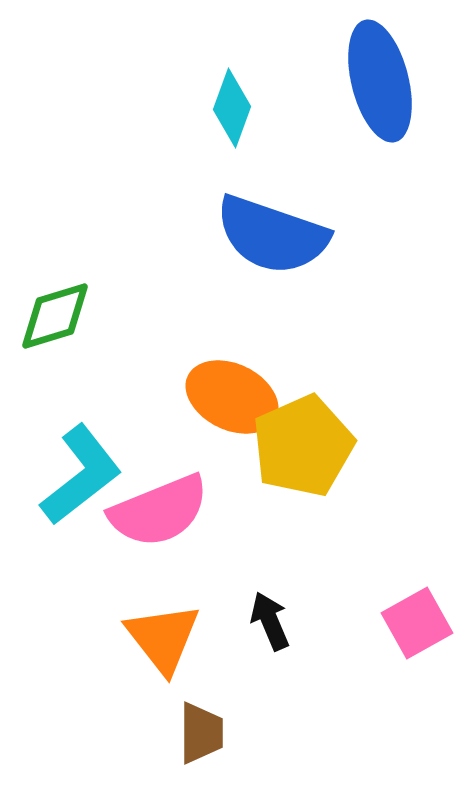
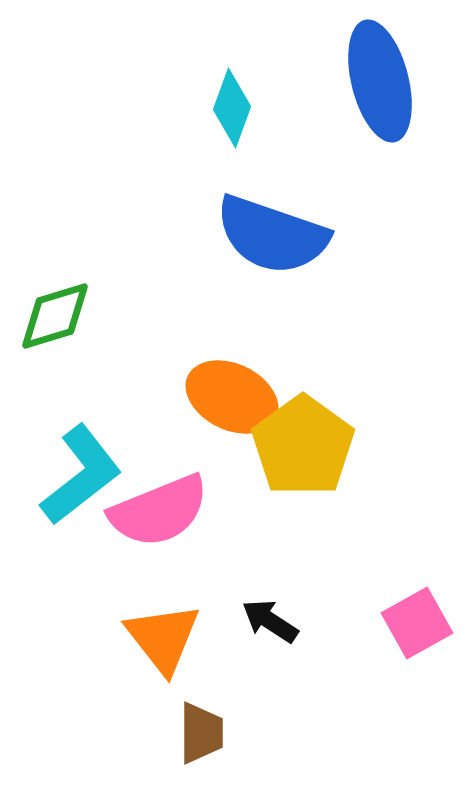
yellow pentagon: rotated 12 degrees counterclockwise
black arrow: rotated 34 degrees counterclockwise
